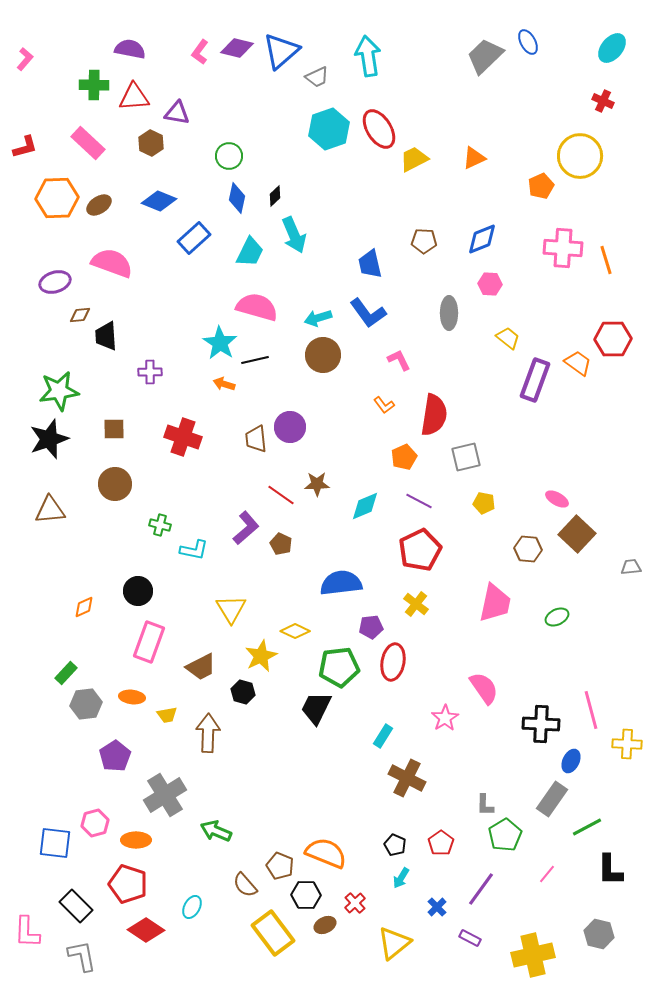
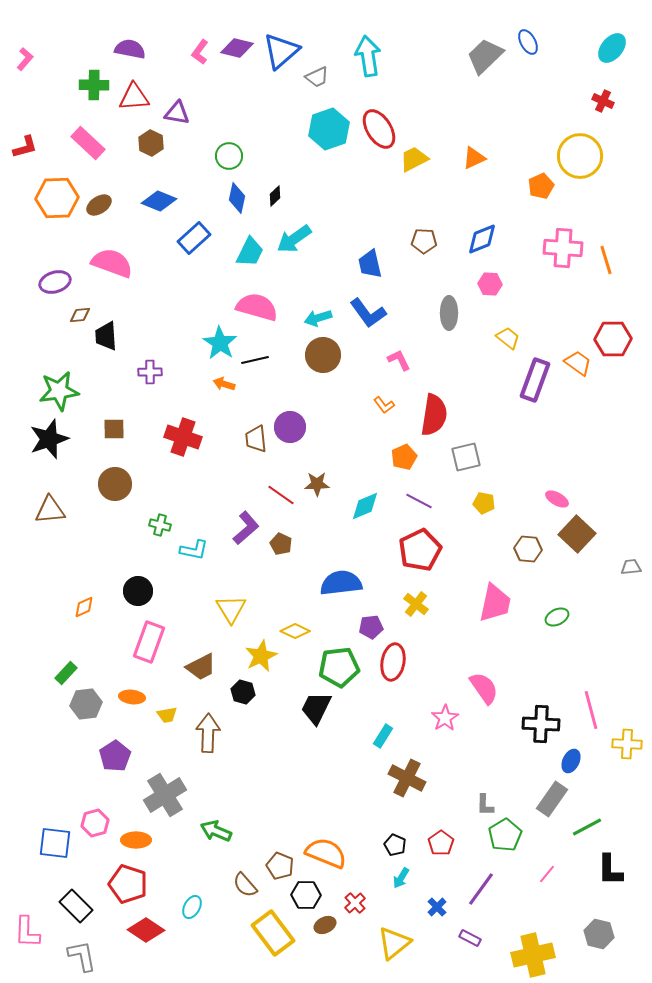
cyan arrow at (294, 235): moved 4 px down; rotated 78 degrees clockwise
